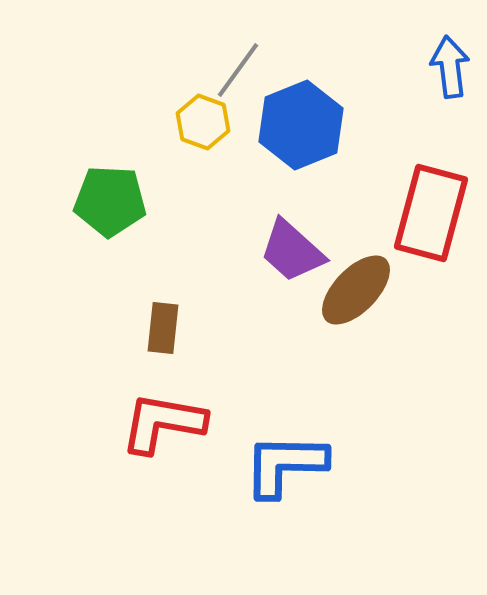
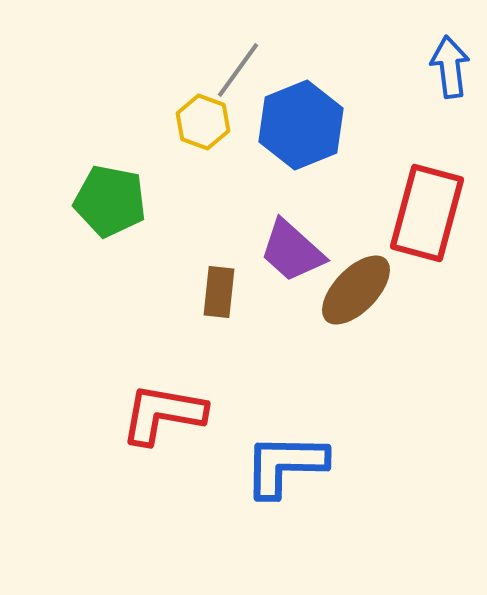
green pentagon: rotated 8 degrees clockwise
red rectangle: moved 4 px left
brown rectangle: moved 56 px right, 36 px up
red L-shape: moved 9 px up
